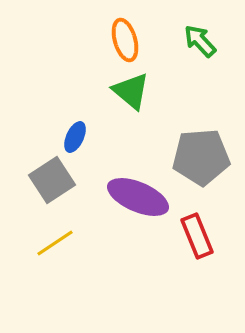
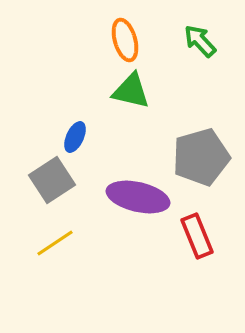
green triangle: rotated 27 degrees counterclockwise
gray pentagon: rotated 12 degrees counterclockwise
purple ellipse: rotated 10 degrees counterclockwise
